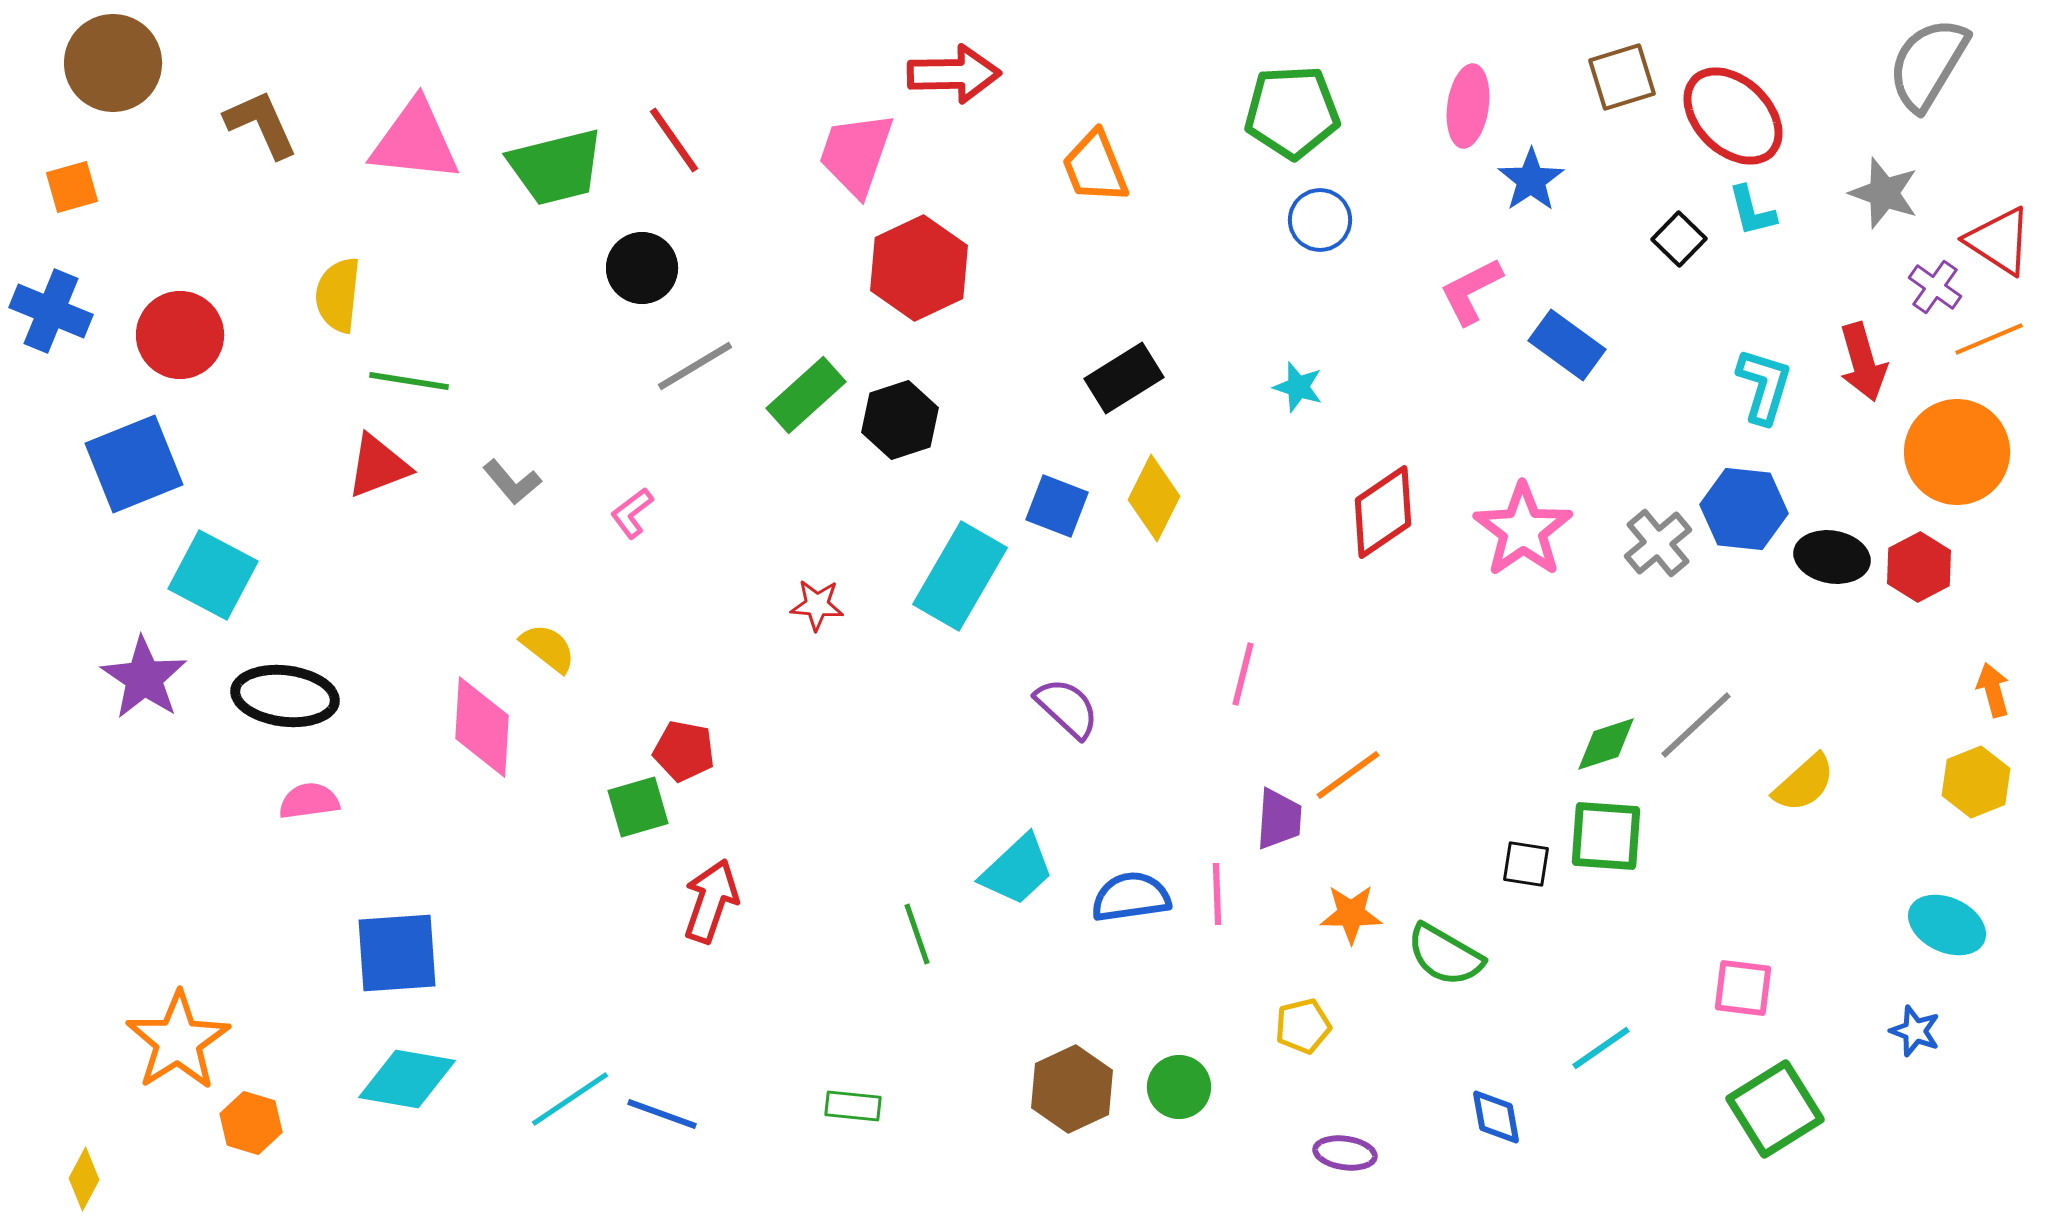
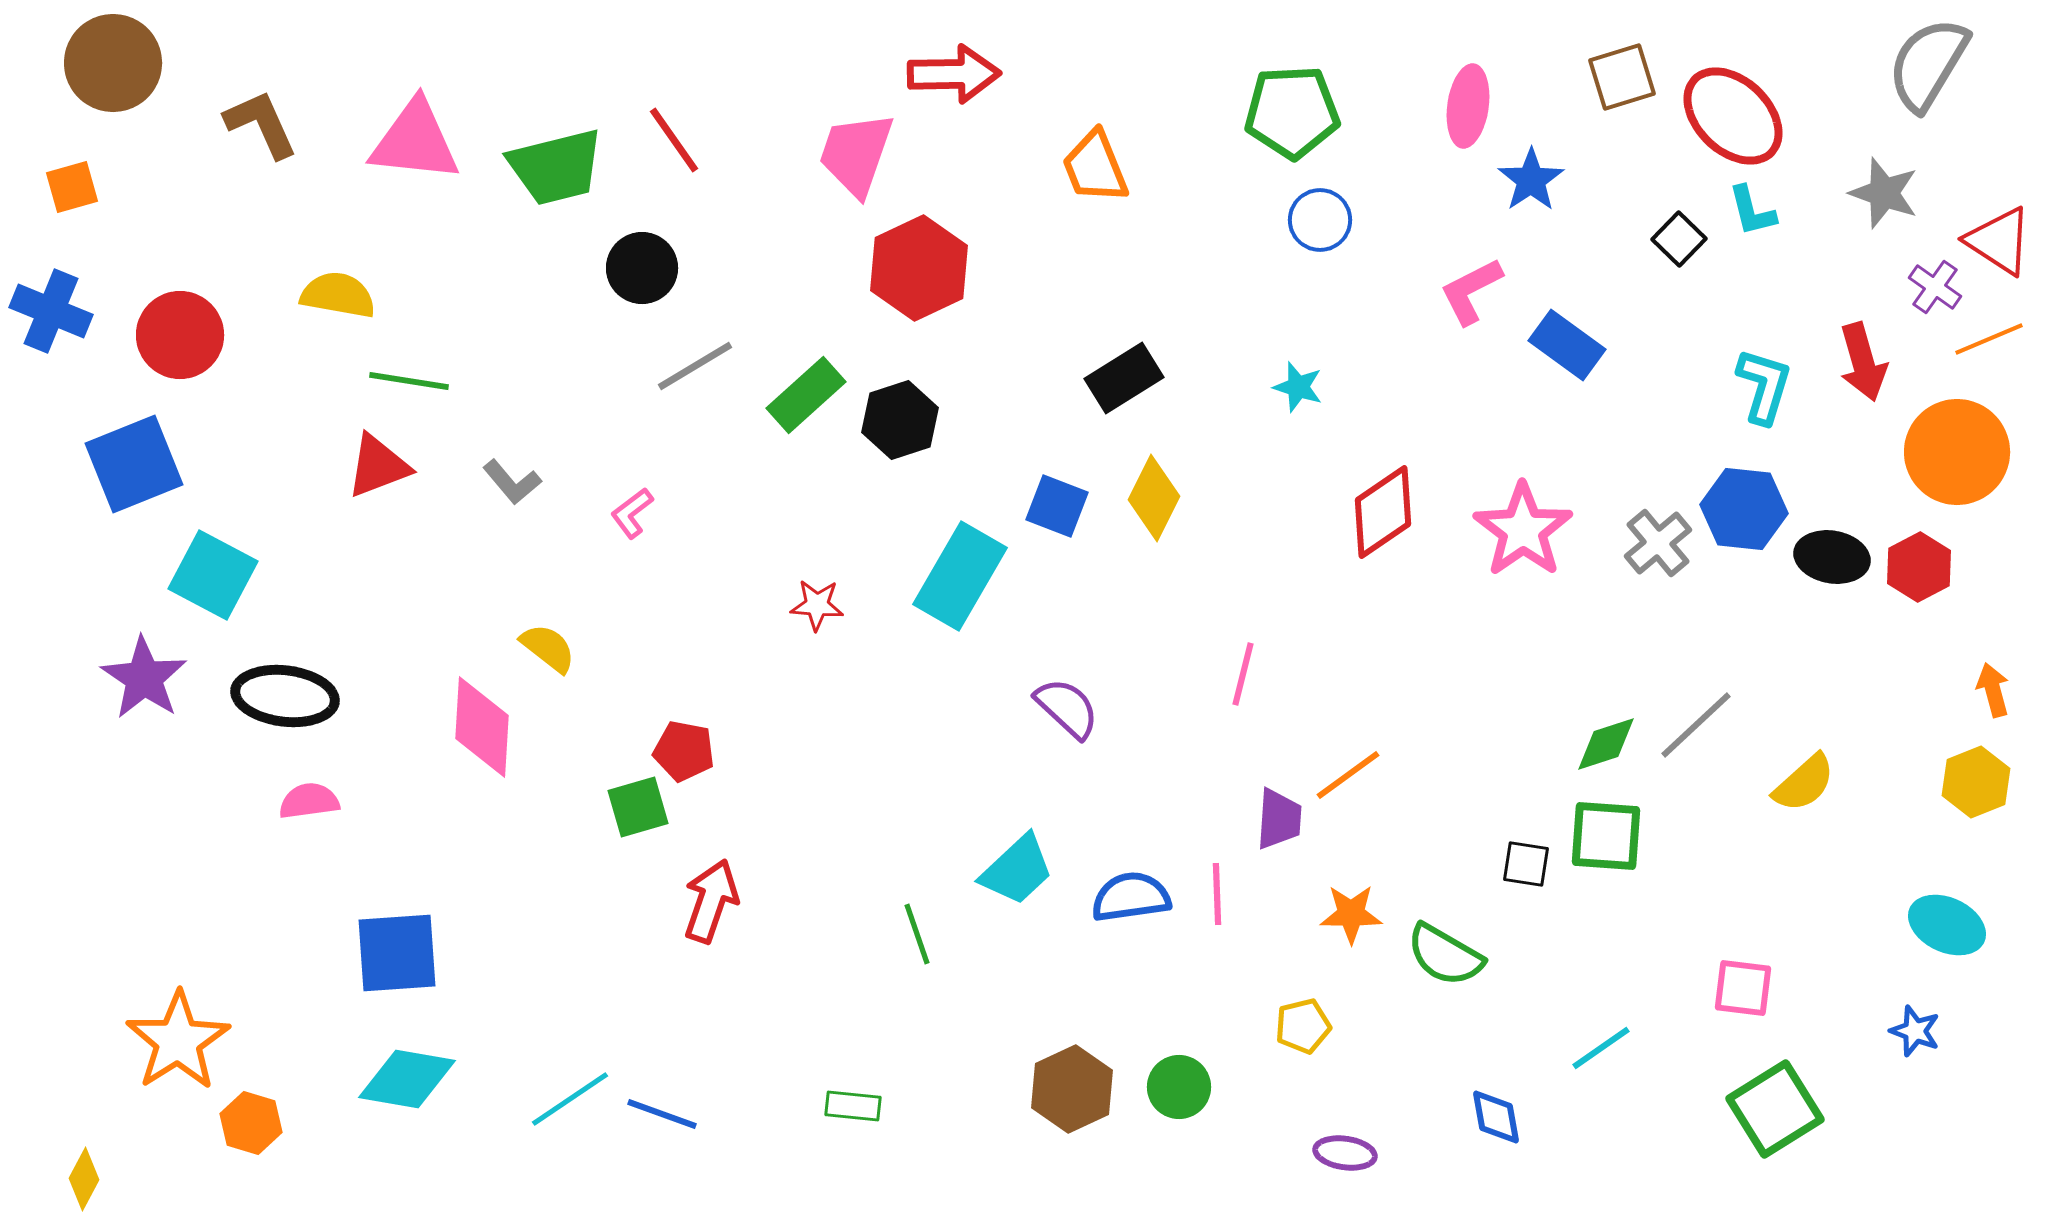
yellow semicircle at (338, 295): rotated 94 degrees clockwise
